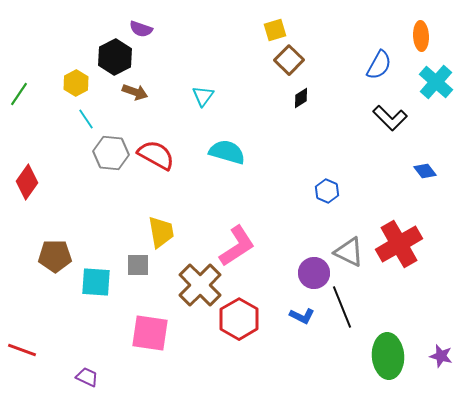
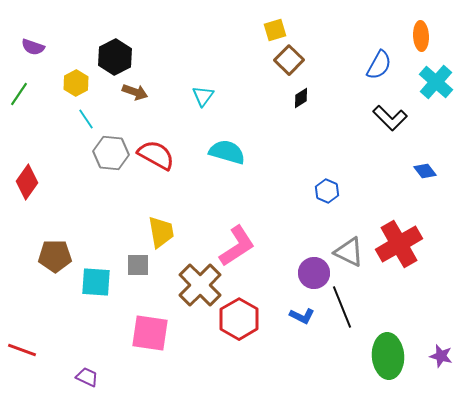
purple semicircle: moved 108 px left, 18 px down
